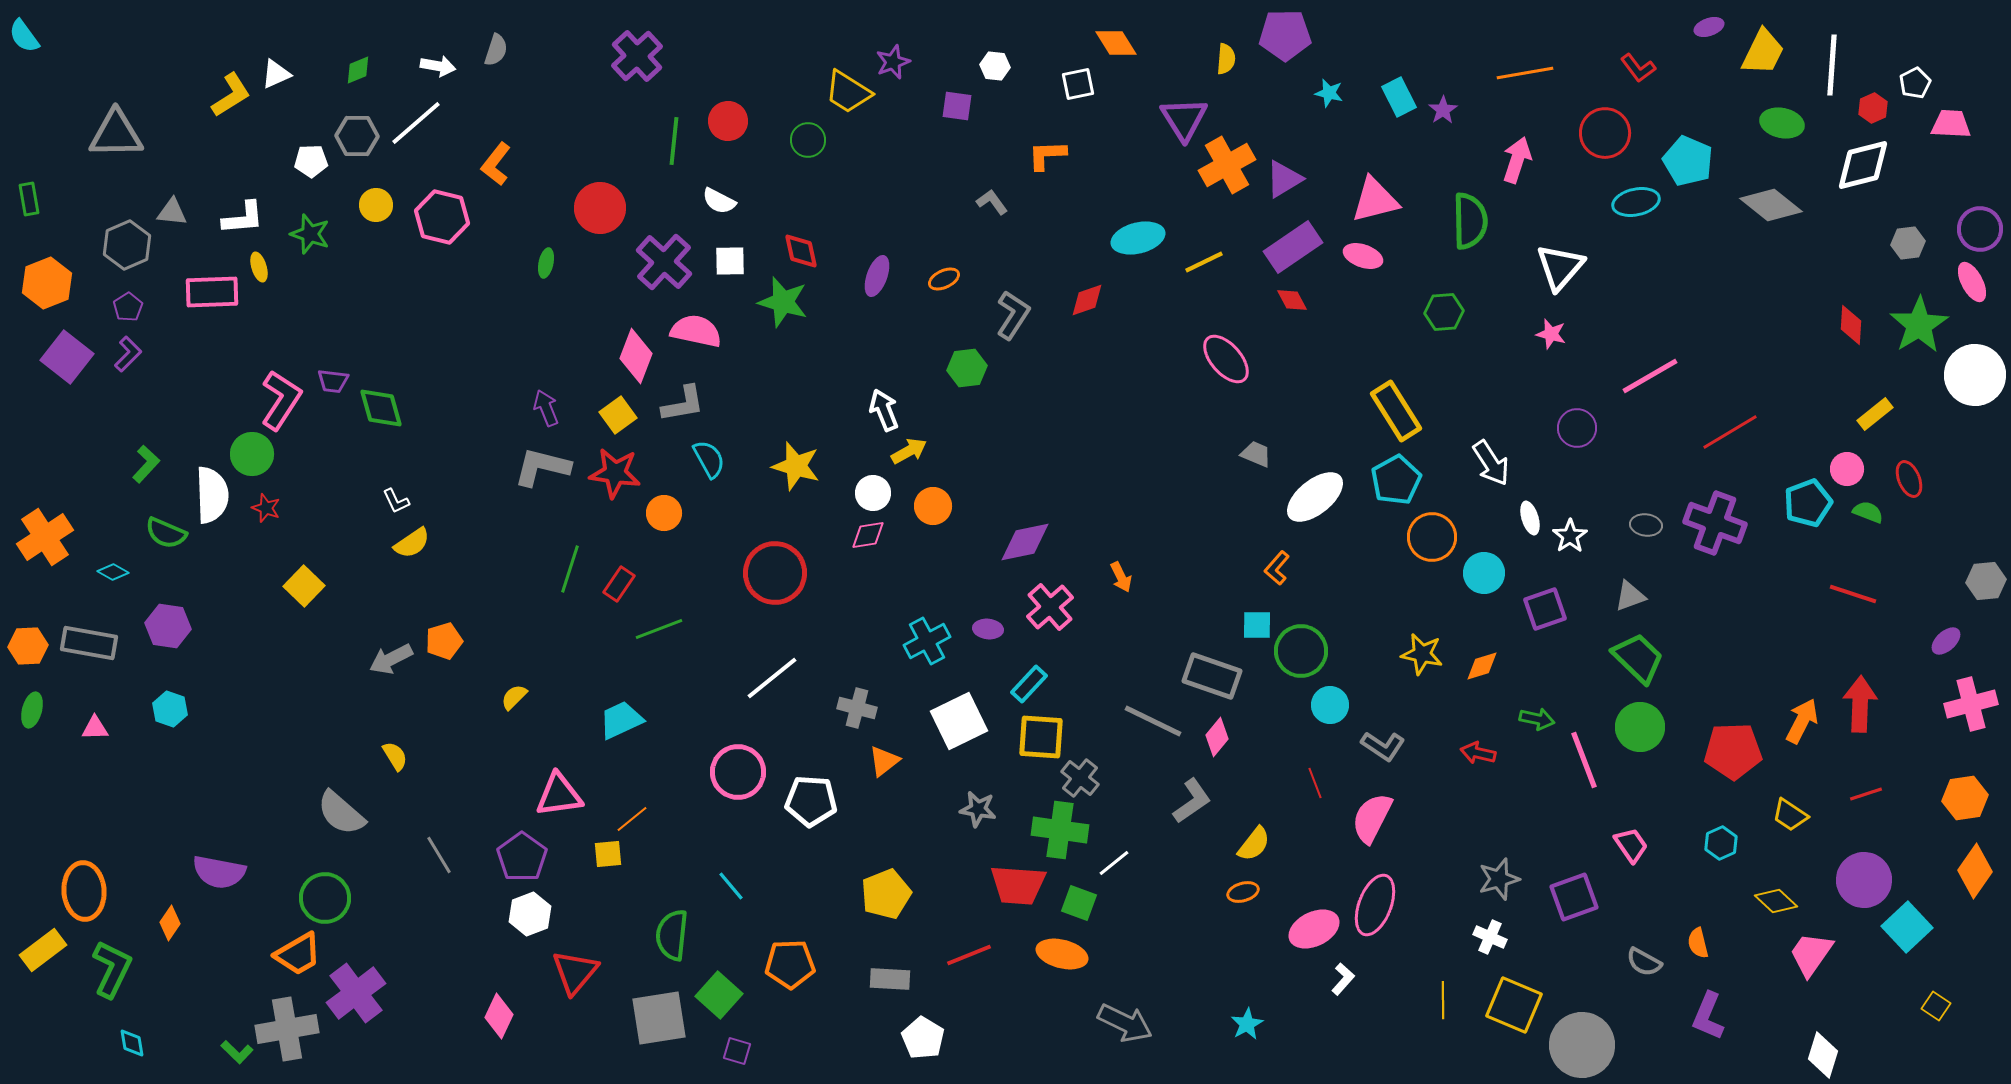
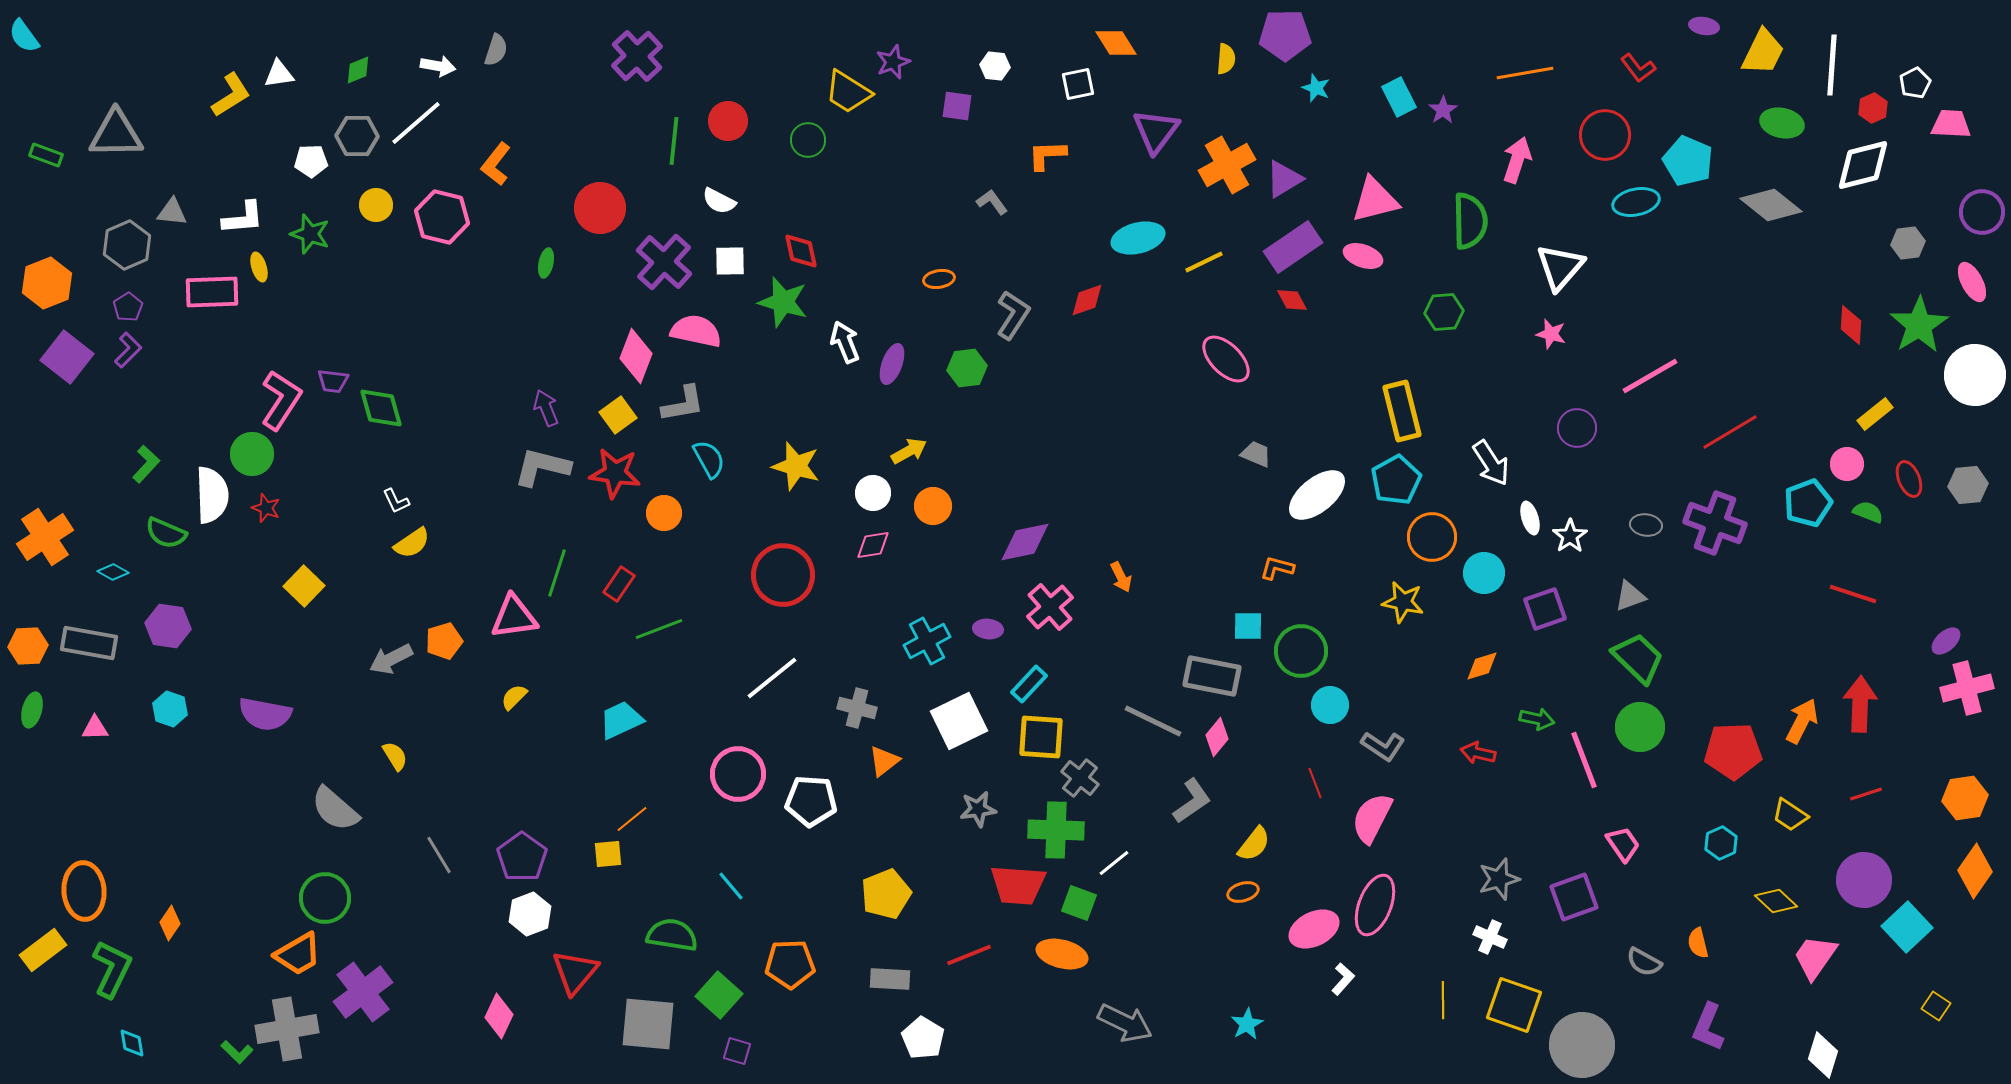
purple ellipse at (1709, 27): moved 5 px left, 1 px up; rotated 28 degrees clockwise
white triangle at (276, 74): moved 3 px right; rotated 16 degrees clockwise
cyan star at (1329, 93): moved 13 px left, 5 px up; rotated 8 degrees clockwise
purple triangle at (1184, 119): moved 28 px left, 12 px down; rotated 9 degrees clockwise
red circle at (1605, 133): moved 2 px down
green rectangle at (29, 199): moved 17 px right, 44 px up; rotated 60 degrees counterclockwise
purple circle at (1980, 229): moved 2 px right, 17 px up
purple ellipse at (877, 276): moved 15 px right, 88 px down
orange ellipse at (944, 279): moved 5 px left; rotated 16 degrees clockwise
purple L-shape at (128, 354): moved 4 px up
pink ellipse at (1226, 359): rotated 4 degrees counterclockwise
white arrow at (884, 410): moved 39 px left, 68 px up
yellow rectangle at (1396, 411): moved 6 px right; rotated 18 degrees clockwise
pink circle at (1847, 469): moved 5 px up
white ellipse at (1315, 497): moved 2 px right, 2 px up
pink diamond at (868, 535): moved 5 px right, 10 px down
orange L-shape at (1277, 568): rotated 64 degrees clockwise
green line at (570, 569): moved 13 px left, 4 px down
red circle at (775, 573): moved 8 px right, 2 px down
gray hexagon at (1986, 581): moved 18 px left, 96 px up
cyan square at (1257, 625): moved 9 px left, 1 px down
yellow star at (1422, 654): moved 19 px left, 52 px up
gray rectangle at (1212, 676): rotated 8 degrees counterclockwise
pink cross at (1971, 704): moved 4 px left, 16 px up
pink circle at (738, 772): moved 2 px down
pink triangle at (559, 795): moved 45 px left, 178 px up
gray star at (978, 809): rotated 18 degrees counterclockwise
gray semicircle at (341, 813): moved 6 px left, 4 px up
green cross at (1060, 830): moved 4 px left; rotated 6 degrees counterclockwise
pink trapezoid at (1631, 845): moved 8 px left, 1 px up
purple semicircle at (219, 872): moved 46 px right, 158 px up
green semicircle at (672, 935): rotated 93 degrees clockwise
pink trapezoid at (1811, 954): moved 4 px right, 3 px down
purple cross at (356, 993): moved 7 px right, 1 px up
yellow square at (1514, 1005): rotated 4 degrees counterclockwise
purple L-shape at (1708, 1016): moved 11 px down
gray square at (659, 1018): moved 11 px left, 6 px down; rotated 14 degrees clockwise
